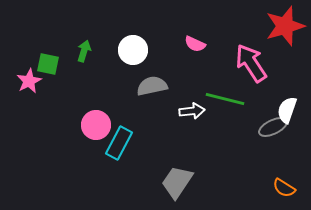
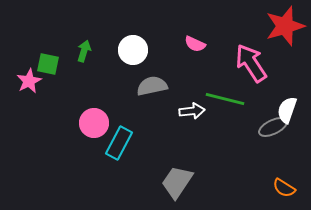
pink circle: moved 2 px left, 2 px up
